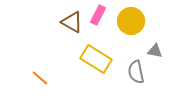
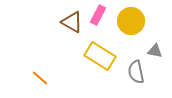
yellow rectangle: moved 4 px right, 3 px up
